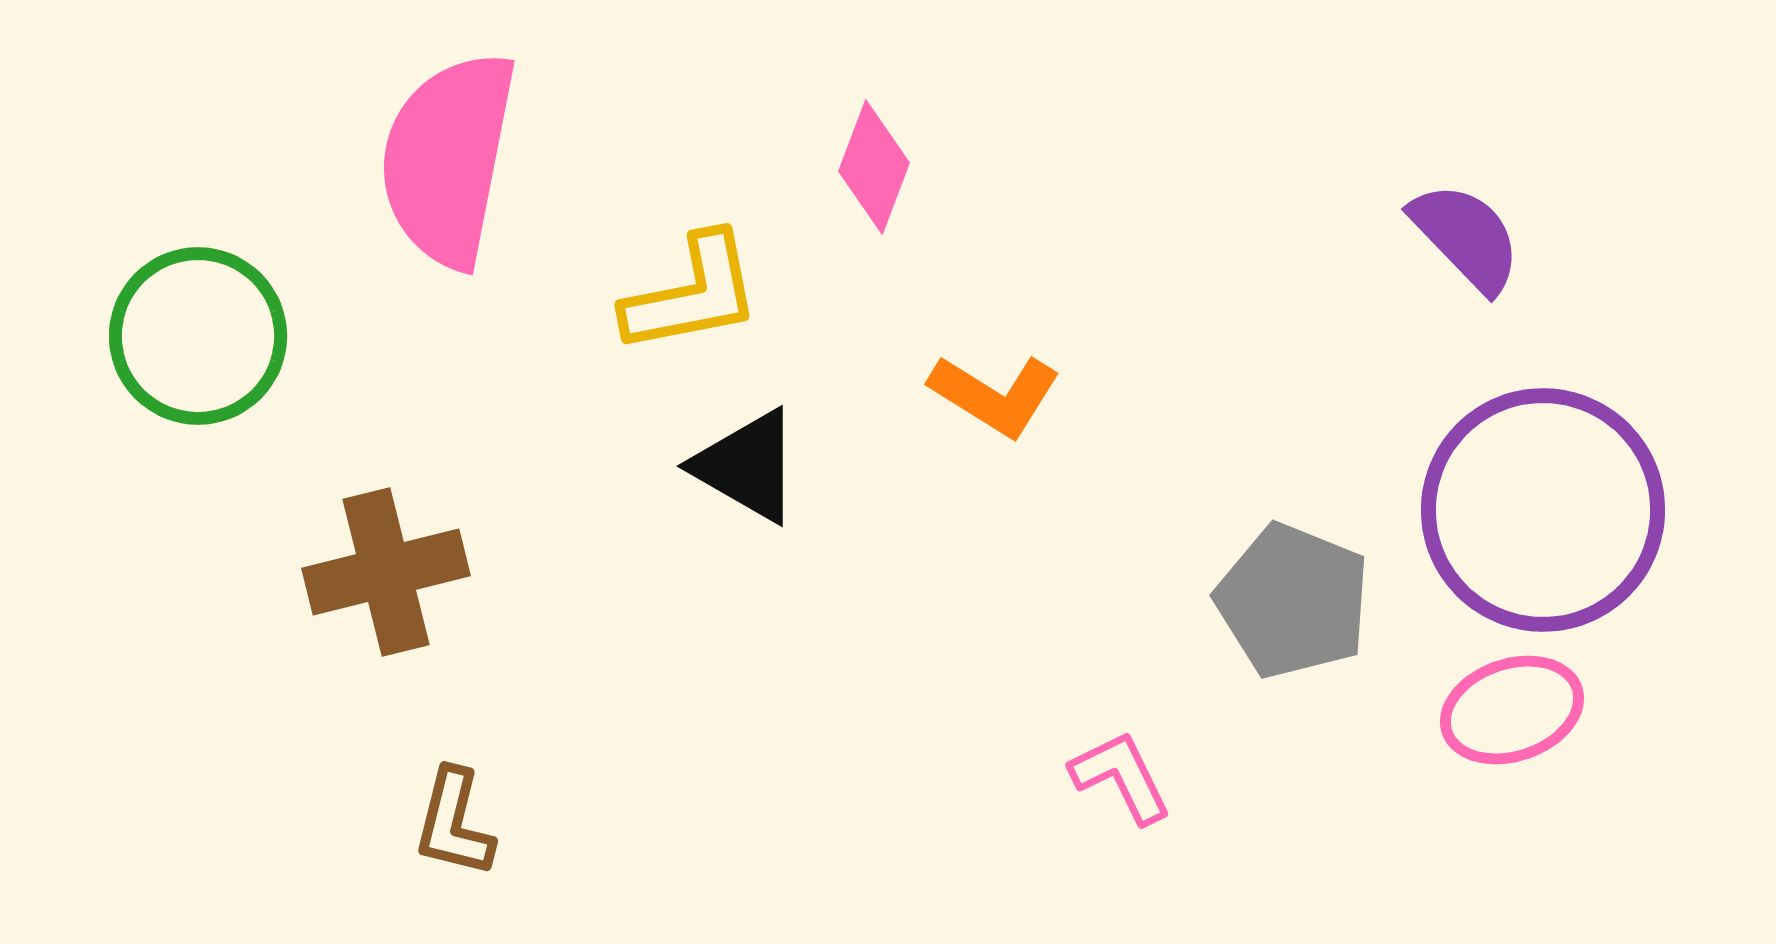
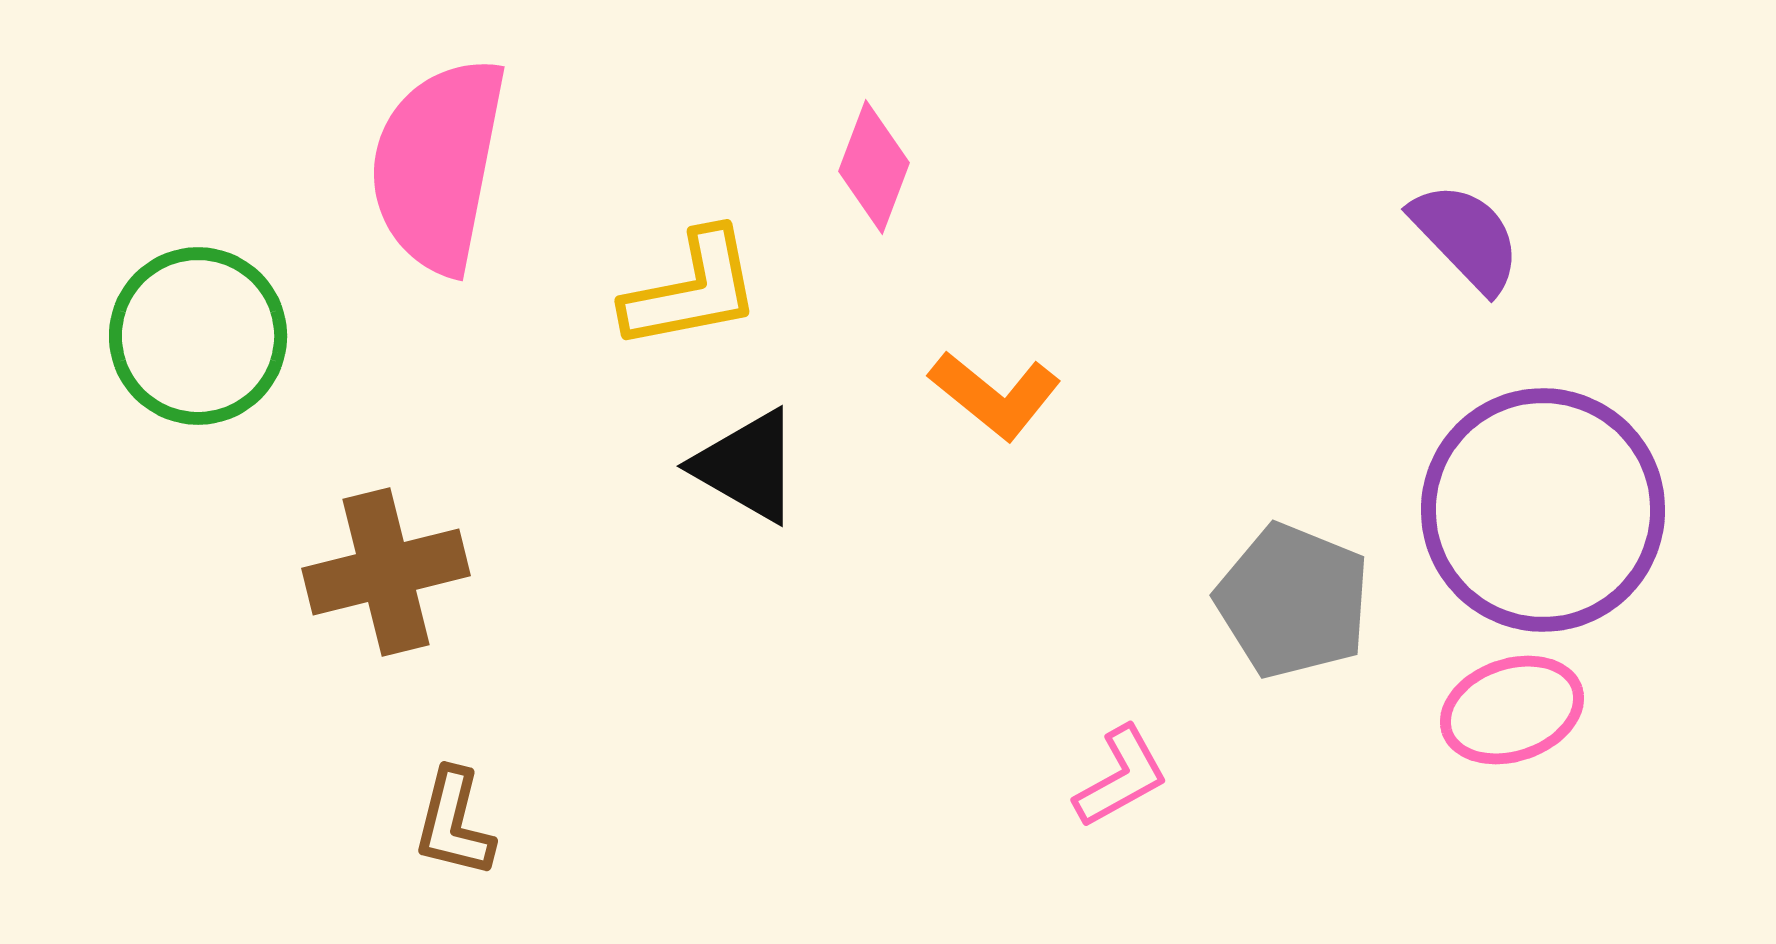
pink semicircle: moved 10 px left, 6 px down
yellow L-shape: moved 4 px up
orange L-shape: rotated 7 degrees clockwise
pink L-shape: rotated 87 degrees clockwise
